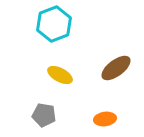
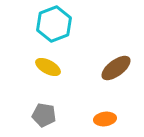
yellow ellipse: moved 12 px left, 8 px up
